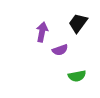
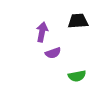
black trapezoid: moved 2 px up; rotated 50 degrees clockwise
purple semicircle: moved 7 px left, 3 px down
